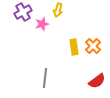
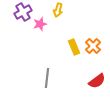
pink star: moved 2 px left
yellow rectangle: rotated 14 degrees counterclockwise
gray line: moved 2 px right
